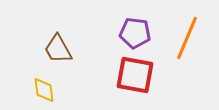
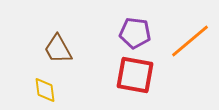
orange line: moved 3 px right, 3 px down; rotated 27 degrees clockwise
yellow diamond: moved 1 px right
